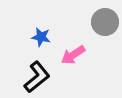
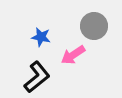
gray circle: moved 11 px left, 4 px down
